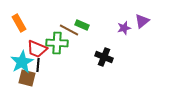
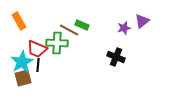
orange rectangle: moved 2 px up
black cross: moved 12 px right
brown square: moved 4 px left; rotated 30 degrees counterclockwise
